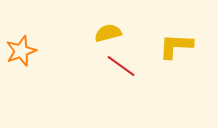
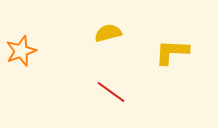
yellow L-shape: moved 4 px left, 6 px down
red line: moved 10 px left, 26 px down
